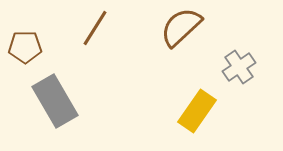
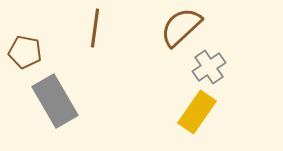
brown line: rotated 24 degrees counterclockwise
brown pentagon: moved 5 px down; rotated 12 degrees clockwise
gray cross: moved 30 px left
yellow rectangle: moved 1 px down
